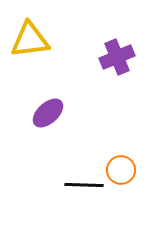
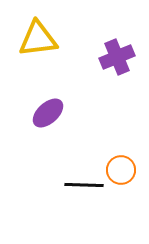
yellow triangle: moved 8 px right, 1 px up
